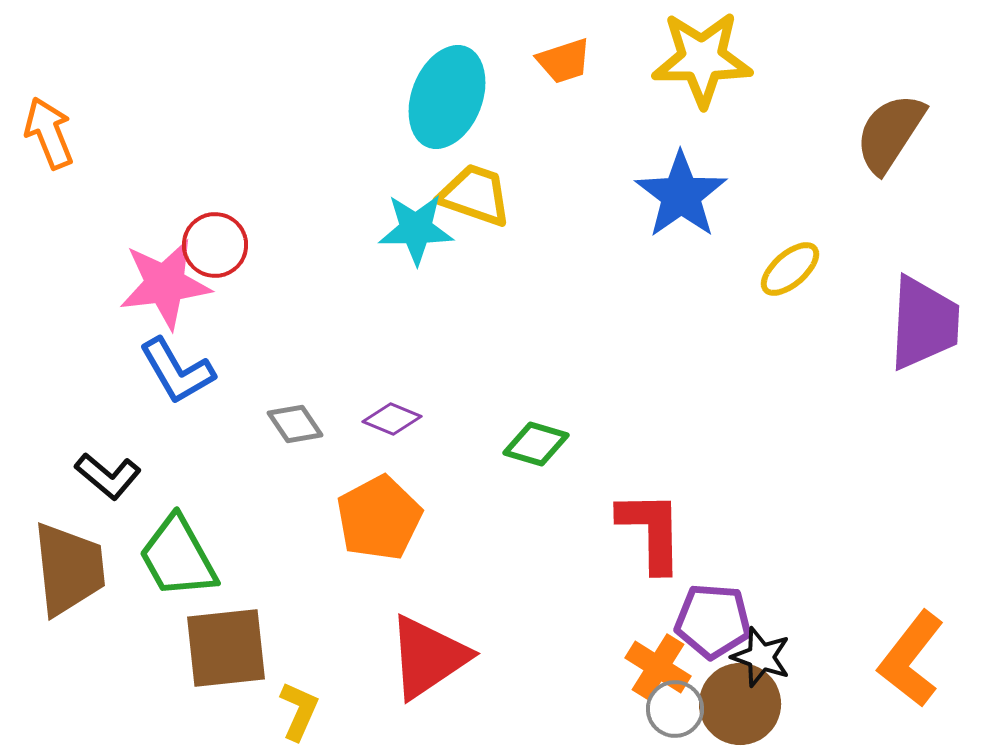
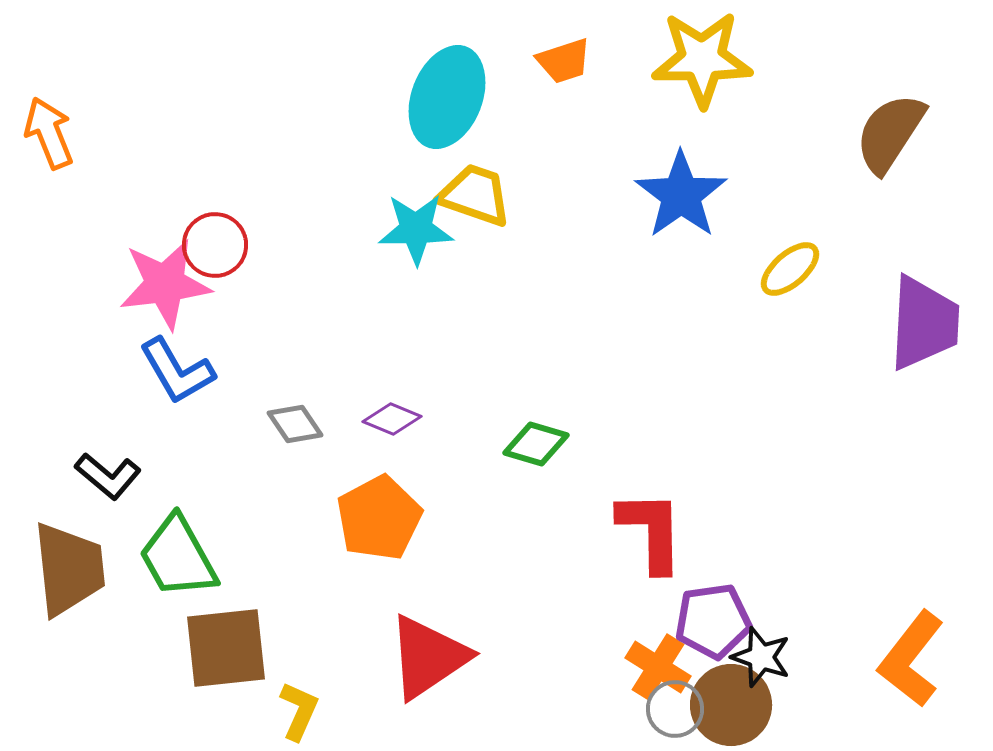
purple pentagon: rotated 12 degrees counterclockwise
brown circle: moved 9 px left, 1 px down
